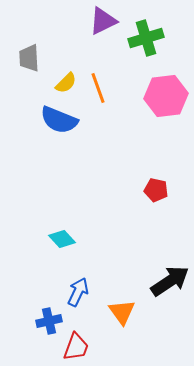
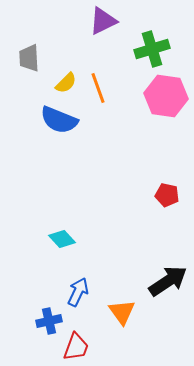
green cross: moved 6 px right, 11 px down
pink hexagon: rotated 15 degrees clockwise
red pentagon: moved 11 px right, 5 px down
black arrow: moved 2 px left
